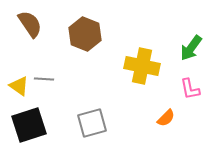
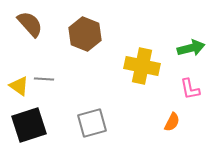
brown semicircle: rotated 8 degrees counterclockwise
green arrow: rotated 140 degrees counterclockwise
orange semicircle: moved 6 px right, 4 px down; rotated 18 degrees counterclockwise
